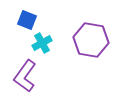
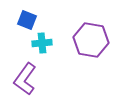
cyan cross: rotated 24 degrees clockwise
purple L-shape: moved 3 px down
